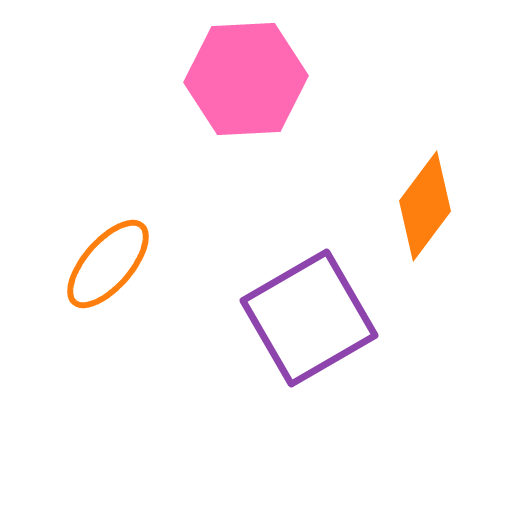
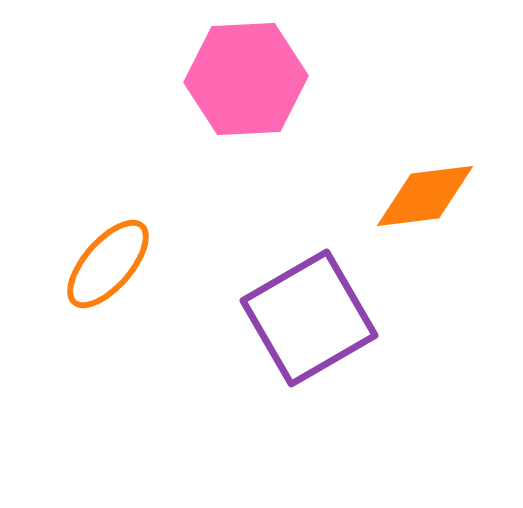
orange diamond: moved 10 px up; rotated 46 degrees clockwise
